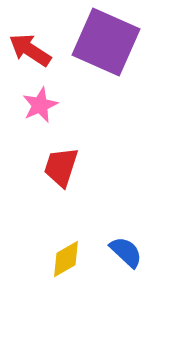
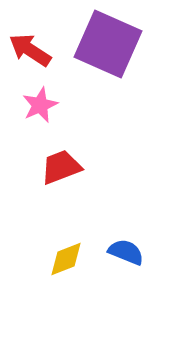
purple square: moved 2 px right, 2 px down
red trapezoid: rotated 51 degrees clockwise
blue semicircle: rotated 21 degrees counterclockwise
yellow diamond: rotated 9 degrees clockwise
